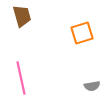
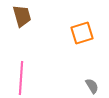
pink line: rotated 16 degrees clockwise
gray semicircle: rotated 112 degrees counterclockwise
